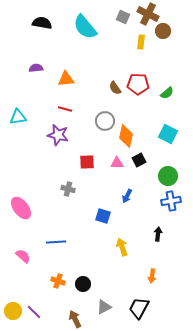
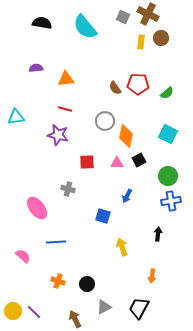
brown circle: moved 2 px left, 7 px down
cyan triangle: moved 2 px left
pink ellipse: moved 16 px right
black circle: moved 4 px right
